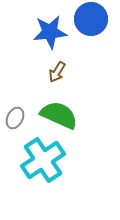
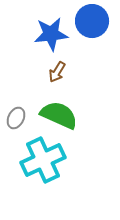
blue circle: moved 1 px right, 2 px down
blue star: moved 1 px right, 2 px down
gray ellipse: moved 1 px right
cyan cross: rotated 9 degrees clockwise
